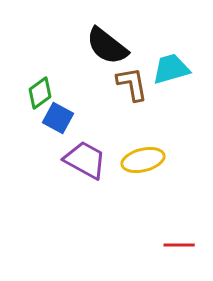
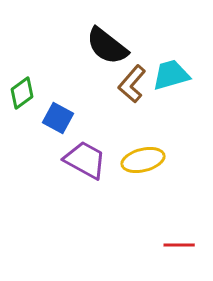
cyan trapezoid: moved 6 px down
brown L-shape: rotated 129 degrees counterclockwise
green diamond: moved 18 px left
